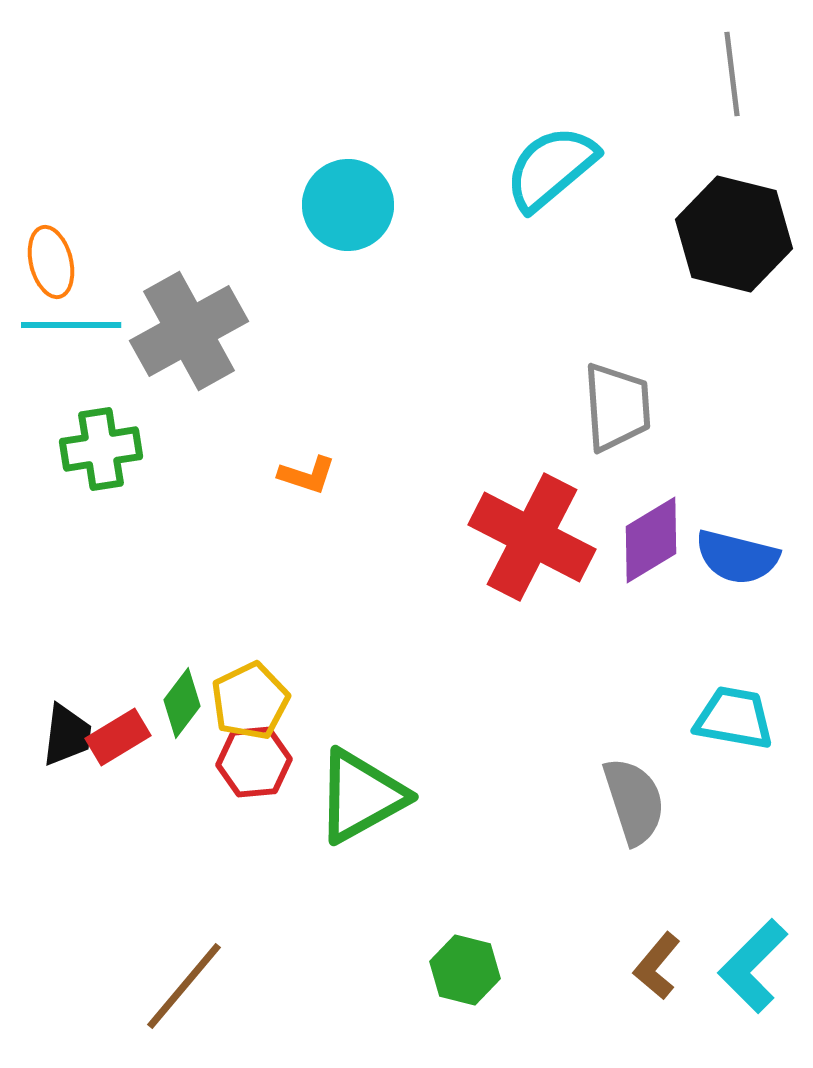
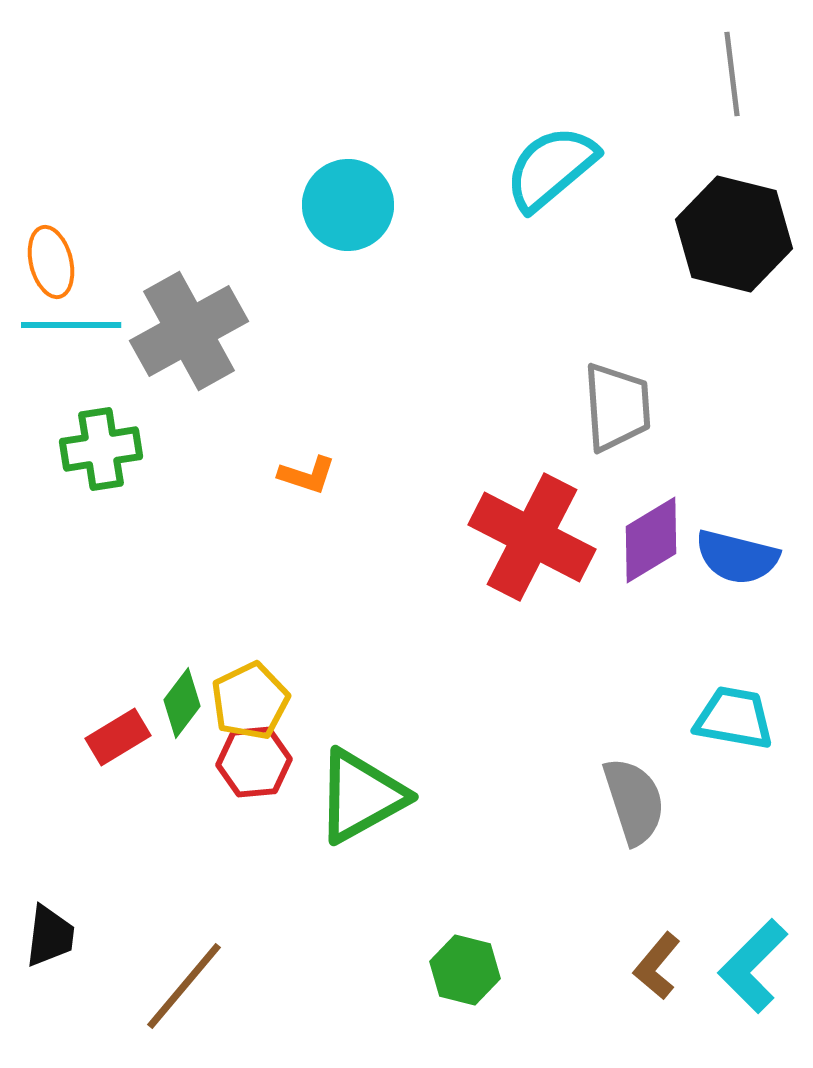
black trapezoid: moved 17 px left, 201 px down
